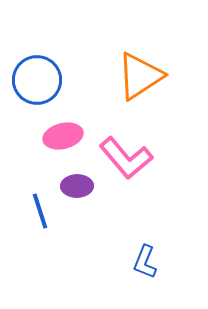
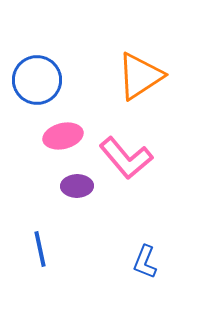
blue line: moved 38 px down; rotated 6 degrees clockwise
